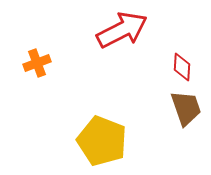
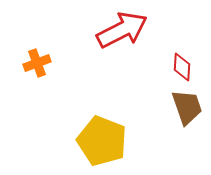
brown trapezoid: moved 1 px right, 1 px up
